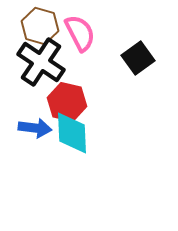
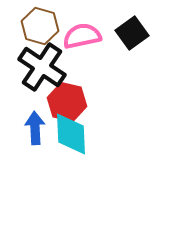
pink semicircle: moved 2 px right, 3 px down; rotated 75 degrees counterclockwise
black square: moved 6 px left, 25 px up
black cross: moved 1 px right, 5 px down
blue arrow: rotated 100 degrees counterclockwise
cyan diamond: moved 1 px left, 1 px down
